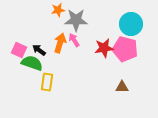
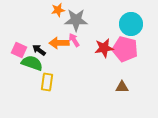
orange arrow: moved 1 px left; rotated 108 degrees counterclockwise
